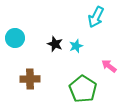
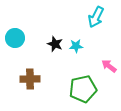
cyan star: rotated 16 degrees clockwise
green pentagon: rotated 28 degrees clockwise
